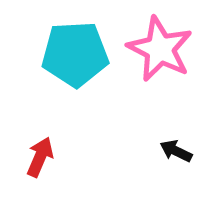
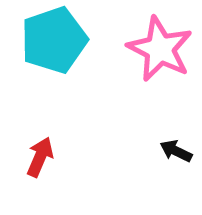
cyan pentagon: moved 21 px left, 14 px up; rotated 16 degrees counterclockwise
